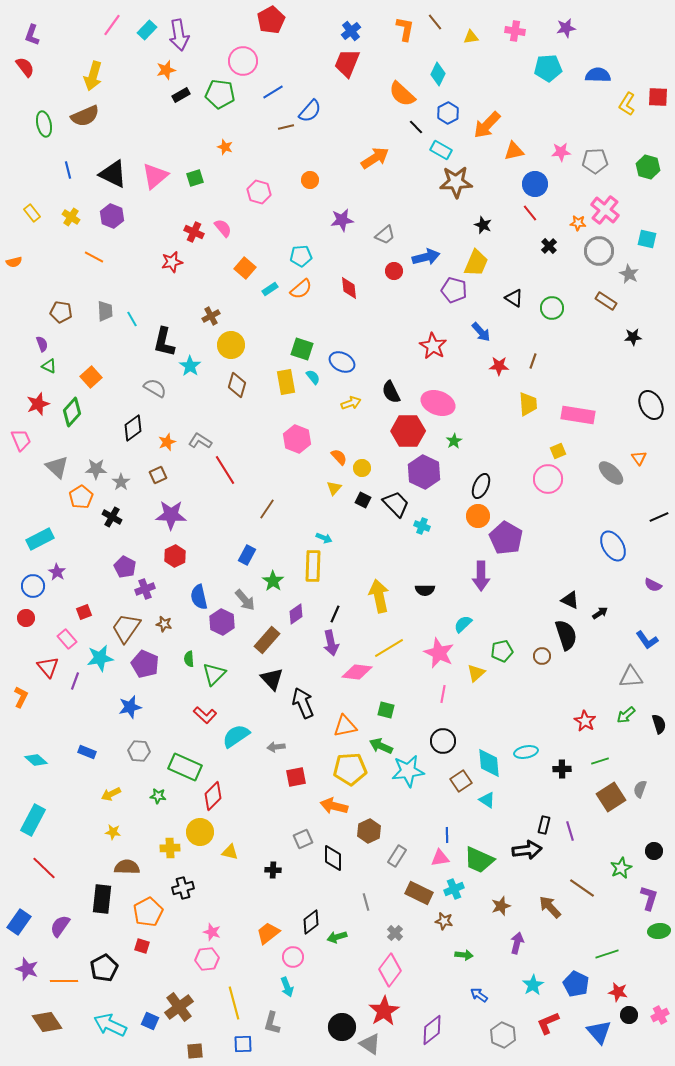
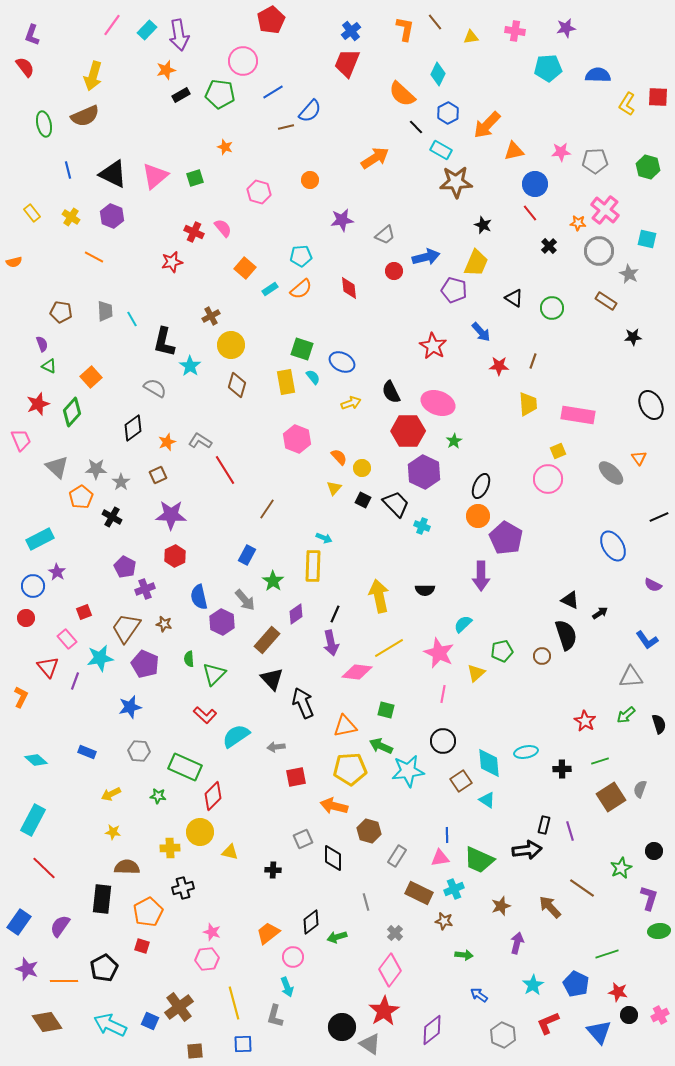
brown hexagon at (369, 831): rotated 20 degrees counterclockwise
gray L-shape at (272, 1023): moved 3 px right, 7 px up
